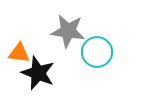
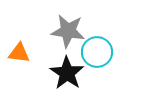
black star: moved 29 px right; rotated 12 degrees clockwise
